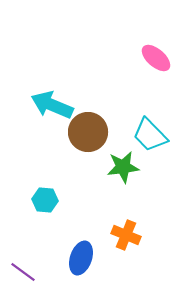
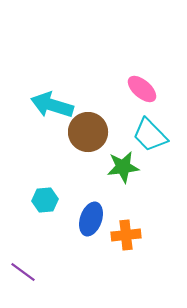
pink ellipse: moved 14 px left, 31 px down
cyan arrow: rotated 6 degrees counterclockwise
cyan hexagon: rotated 10 degrees counterclockwise
orange cross: rotated 28 degrees counterclockwise
blue ellipse: moved 10 px right, 39 px up
